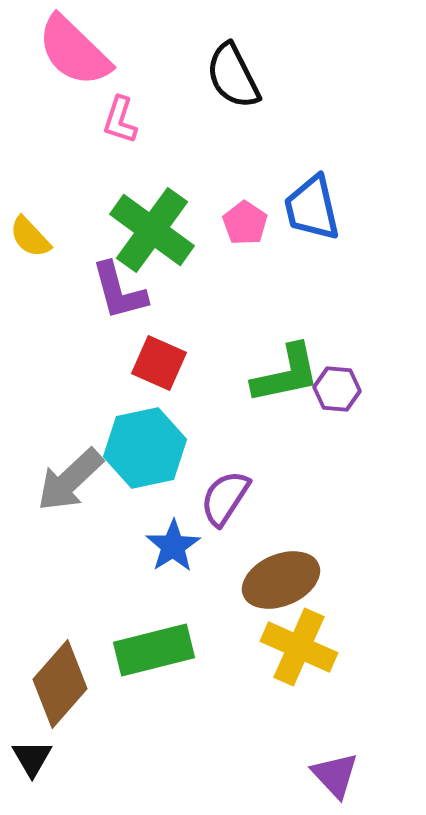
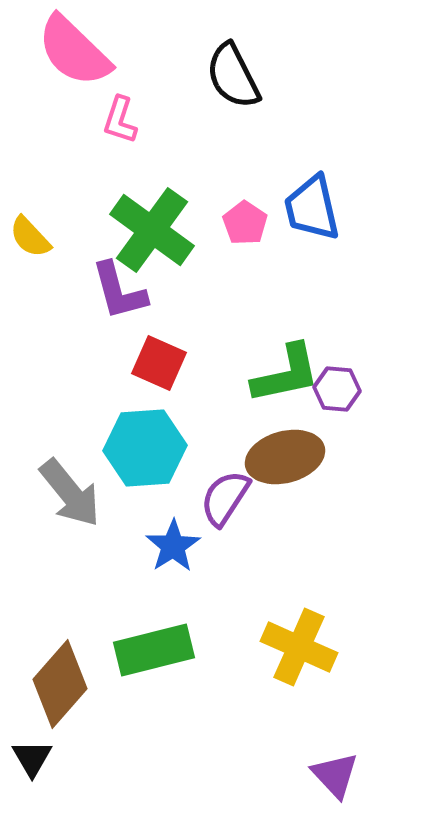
cyan hexagon: rotated 8 degrees clockwise
gray arrow: moved 13 px down; rotated 86 degrees counterclockwise
brown ellipse: moved 4 px right, 123 px up; rotated 8 degrees clockwise
